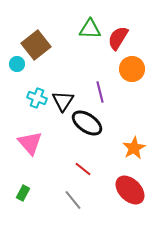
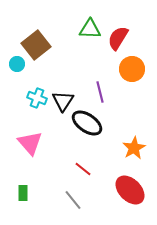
green rectangle: rotated 28 degrees counterclockwise
